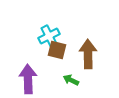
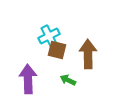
green arrow: moved 3 px left
